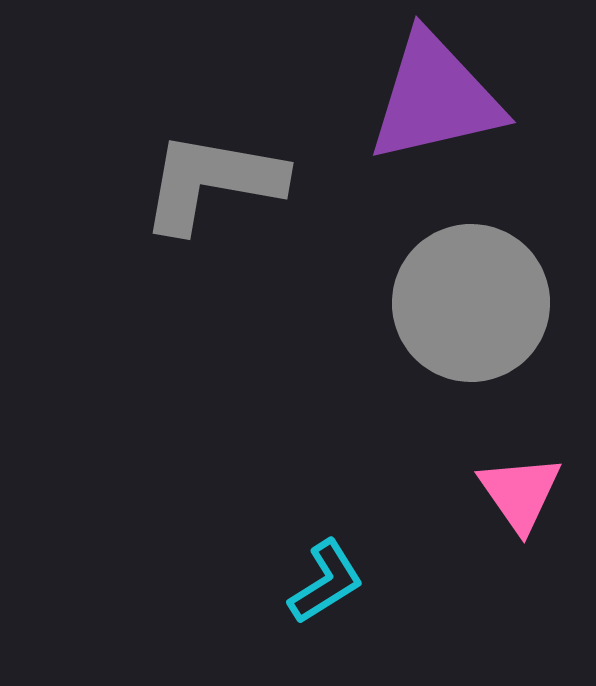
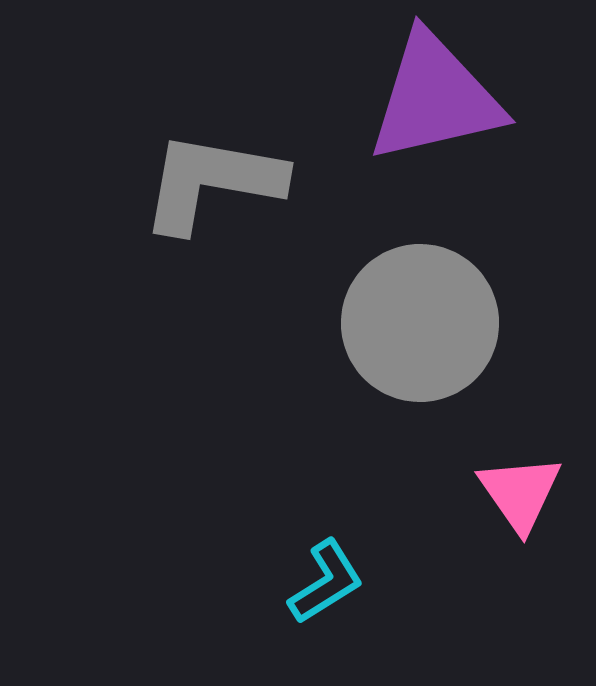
gray circle: moved 51 px left, 20 px down
